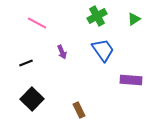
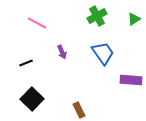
blue trapezoid: moved 3 px down
